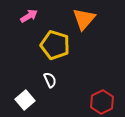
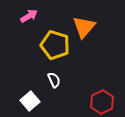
orange triangle: moved 8 px down
white semicircle: moved 4 px right
white square: moved 5 px right, 1 px down
